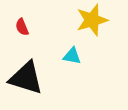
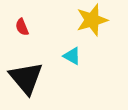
cyan triangle: rotated 18 degrees clockwise
black triangle: rotated 33 degrees clockwise
